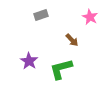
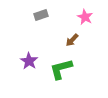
pink star: moved 5 px left
brown arrow: rotated 88 degrees clockwise
